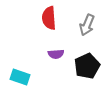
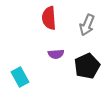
cyan rectangle: rotated 42 degrees clockwise
